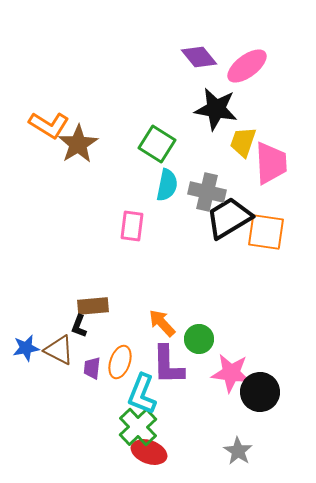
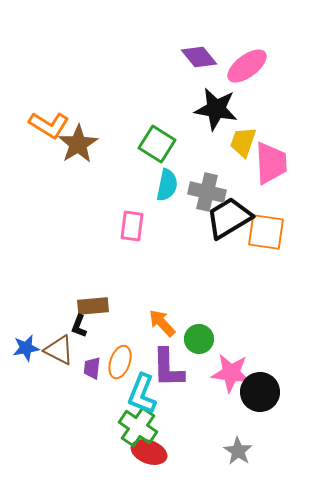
purple L-shape: moved 3 px down
green cross: rotated 12 degrees counterclockwise
